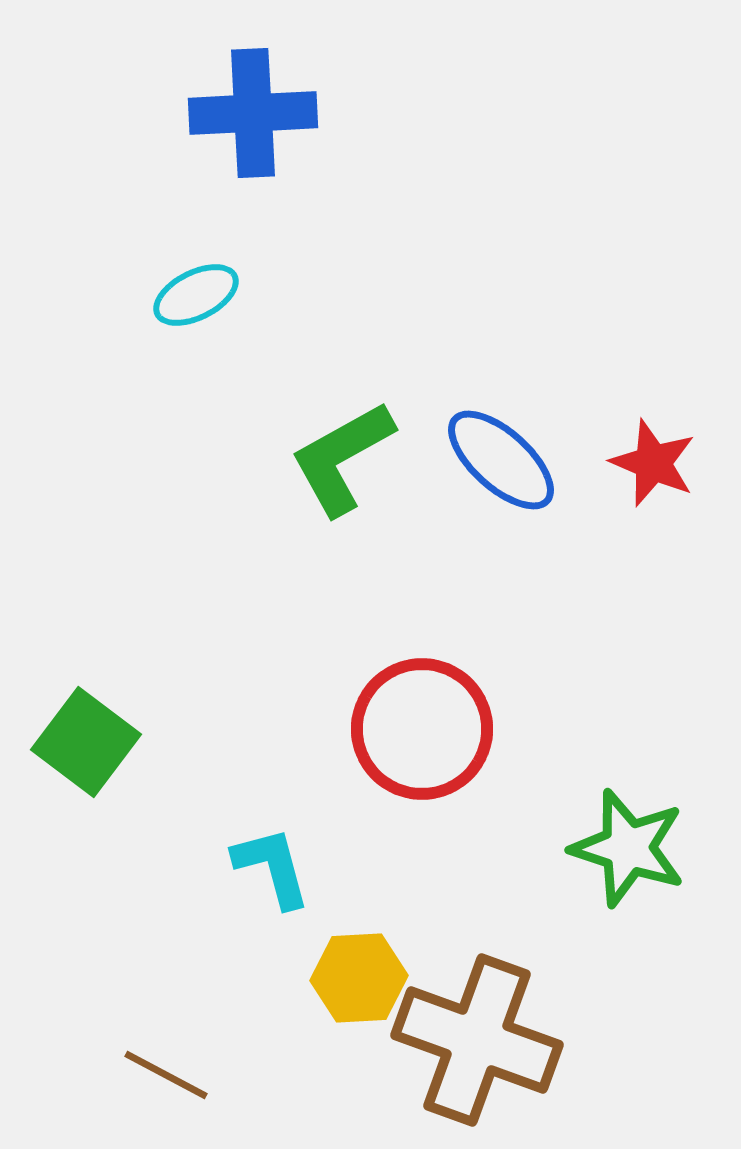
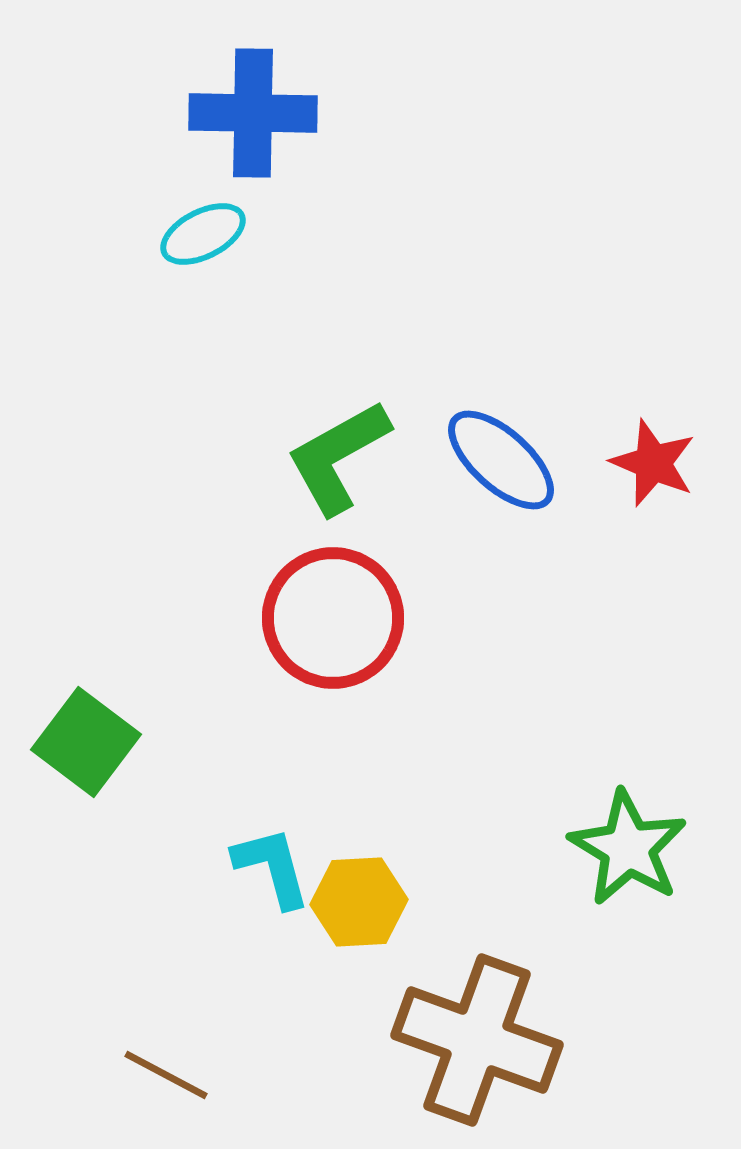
blue cross: rotated 4 degrees clockwise
cyan ellipse: moved 7 px right, 61 px up
green L-shape: moved 4 px left, 1 px up
red circle: moved 89 px left, 111 px up
green star: rotated 13 degrees clockwise
yellow hexagon: moved 76 px up
